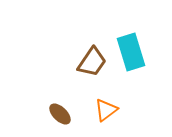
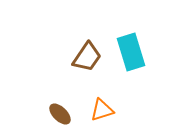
brown trapezoid: moved 5 px left, 5 px up
orange triangle: moved 4 px left; rotated 20 degrees clockwise
